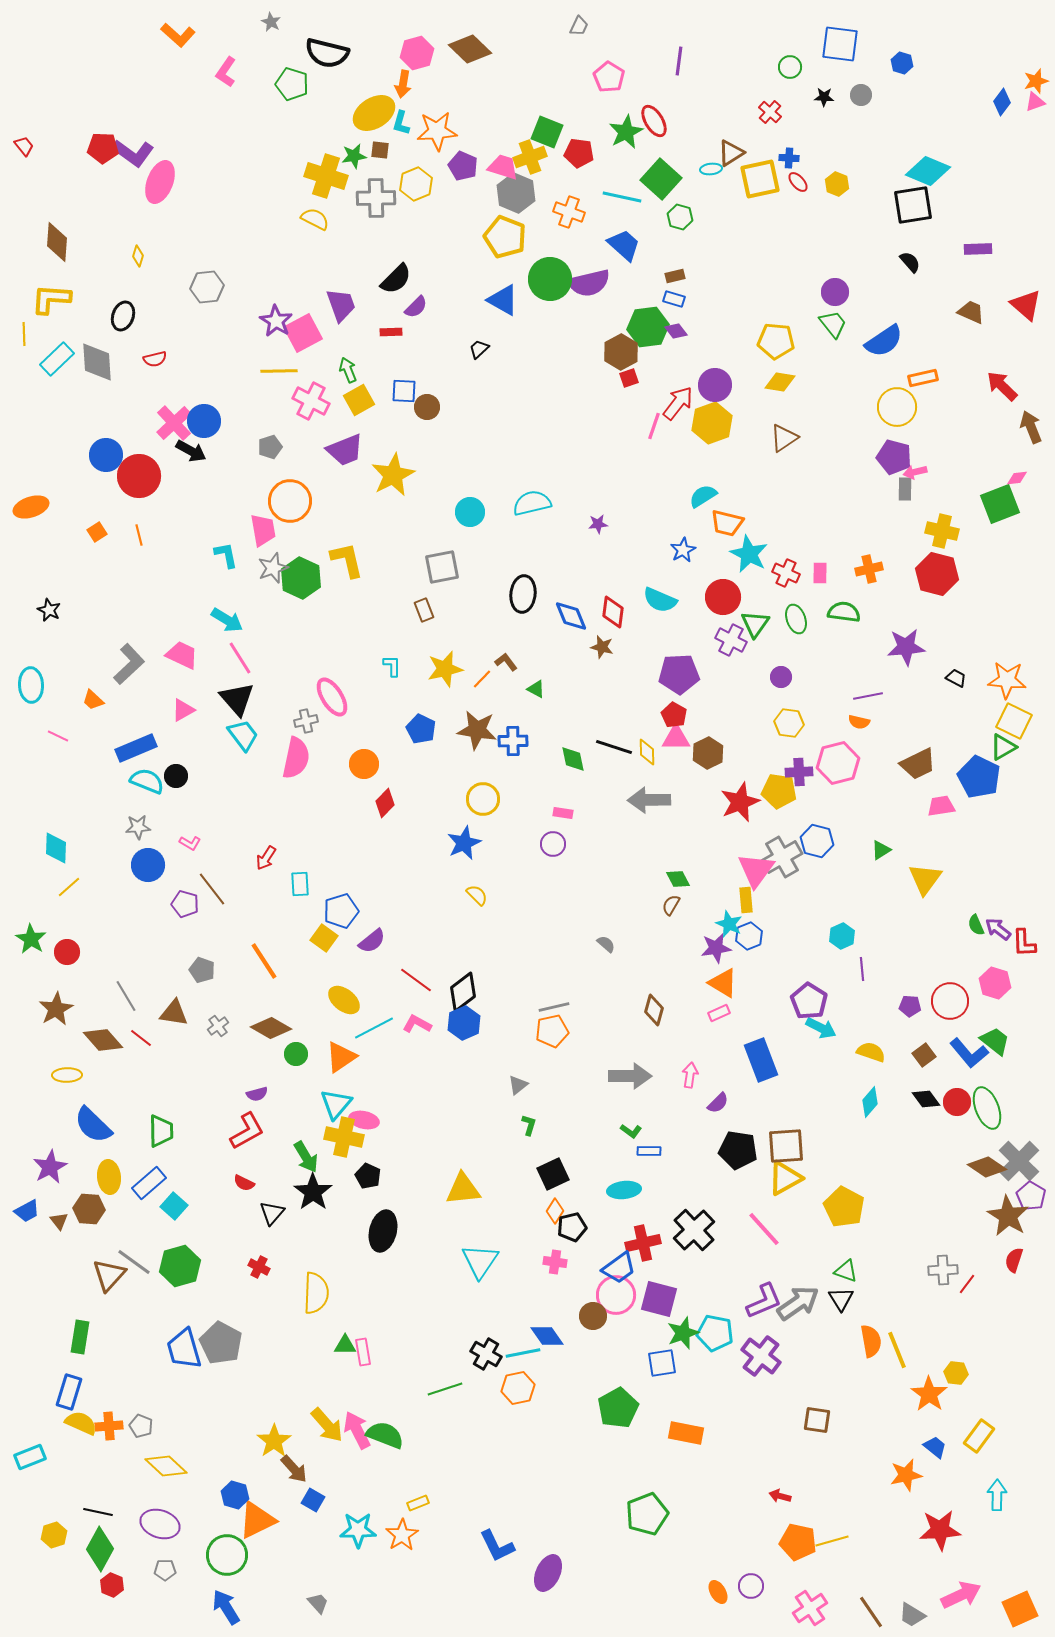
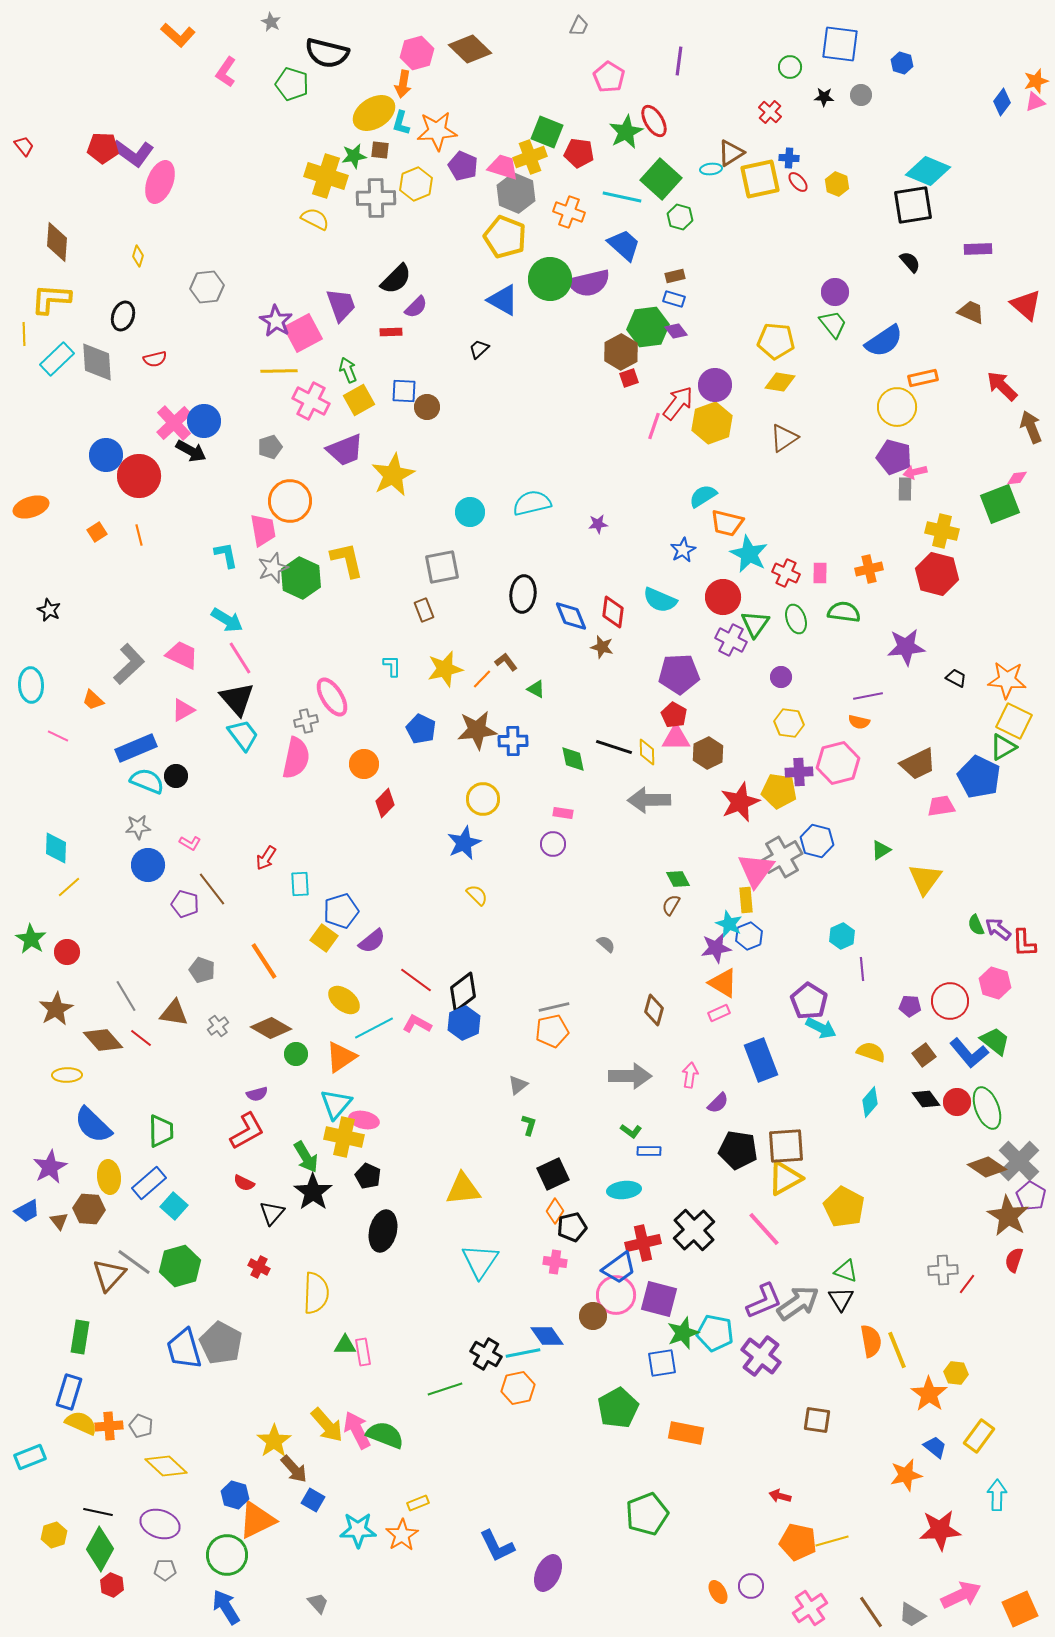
brown star at (477, 730): rotated 15 degrees counterclockwise
